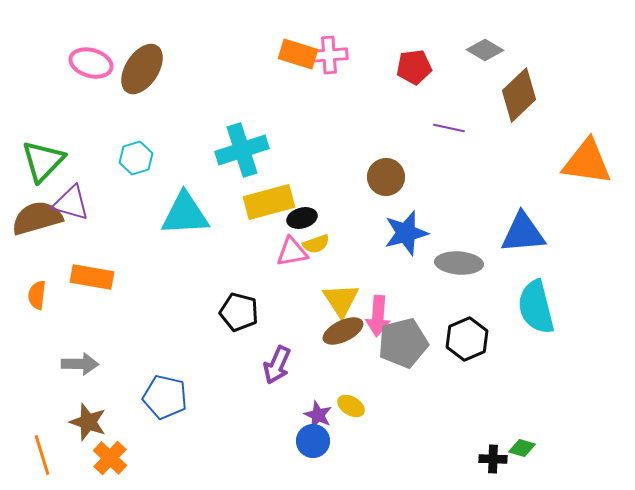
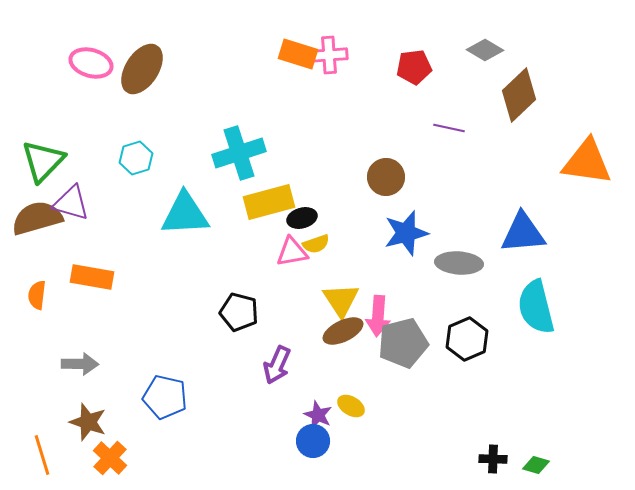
cyan cross at (242, 150): moved 3 px left, 3 px down
green diamond at (522, 448): moved 14 px right, 17 px down
